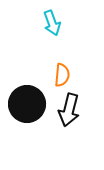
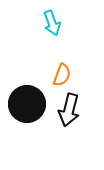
orange semicircle: rotated 15 degrees clockwise
